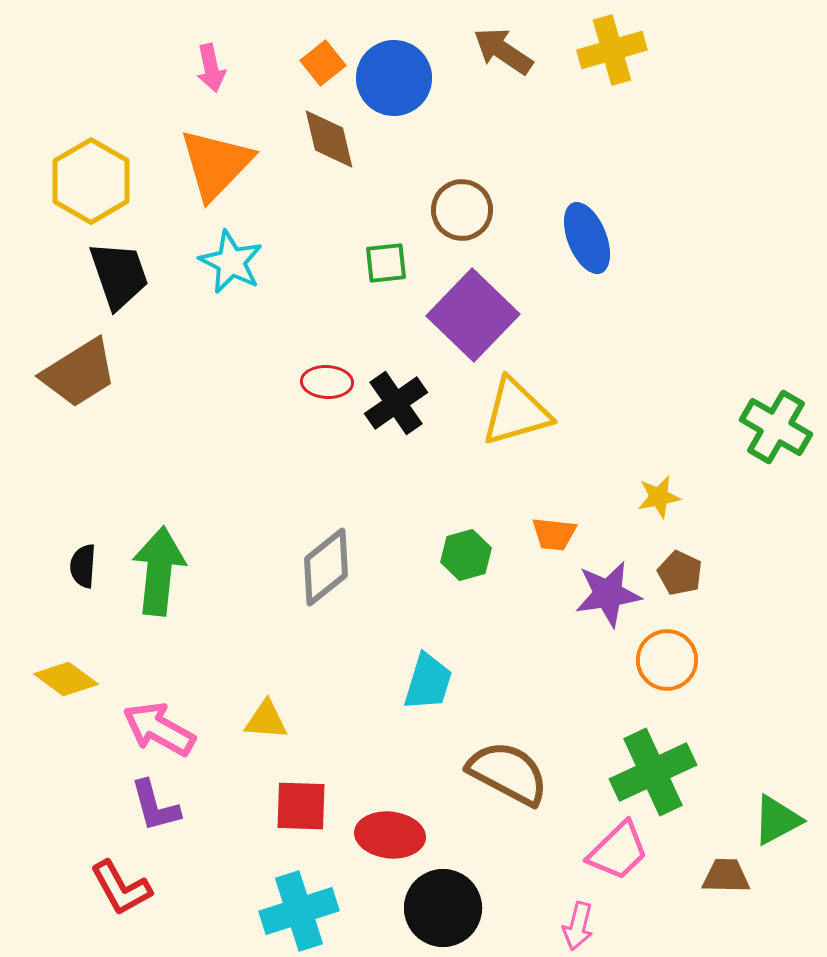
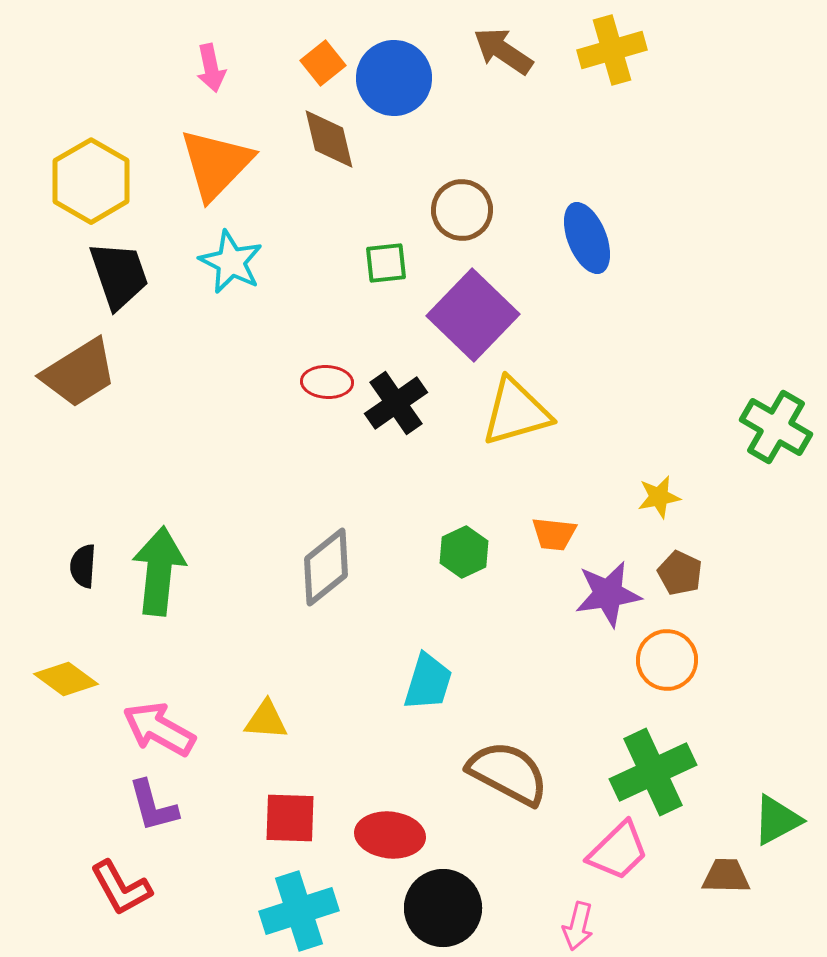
green hexagon at (466, 555): moved 2 px left, 3 px up; rotated 9 degrees counterclockwise
purple L-shape at (155, 806): moved 2 px left
red square at (301, 806): moved 11 px left, 12 px down
